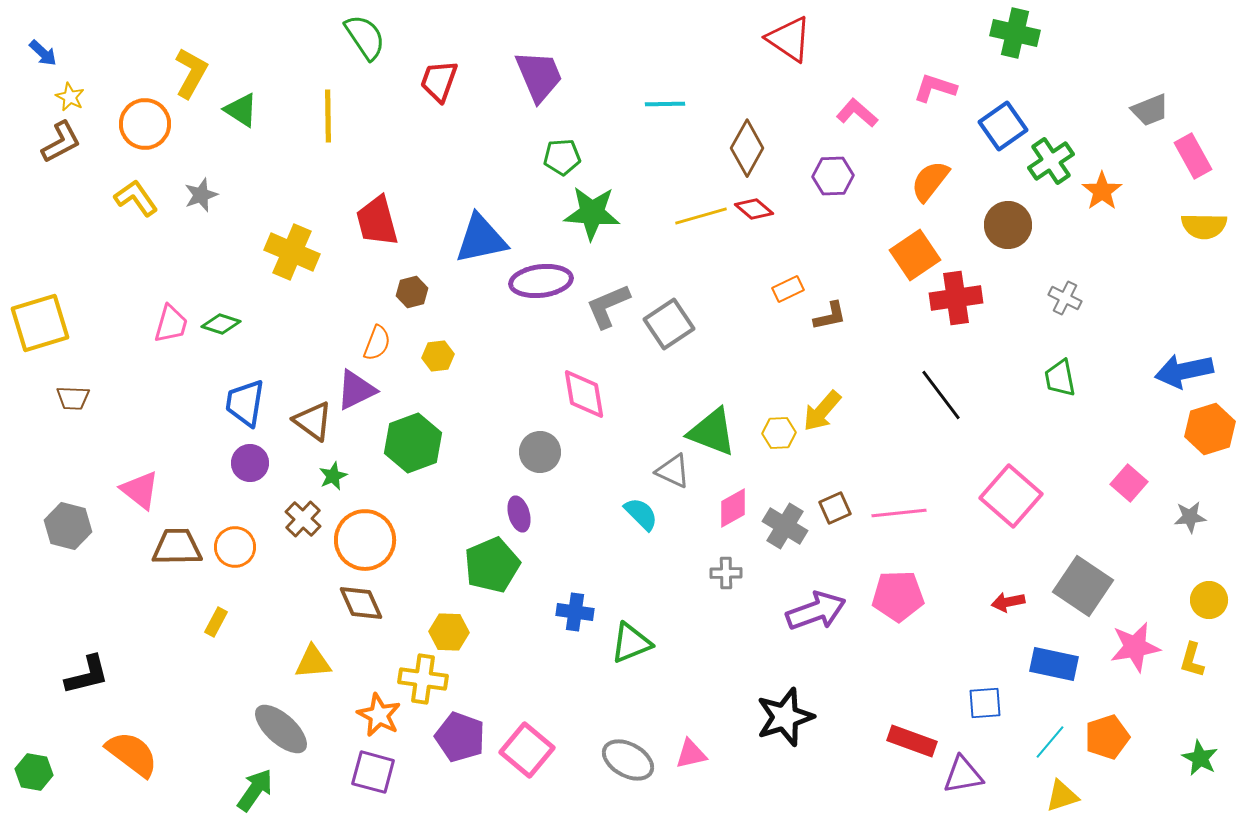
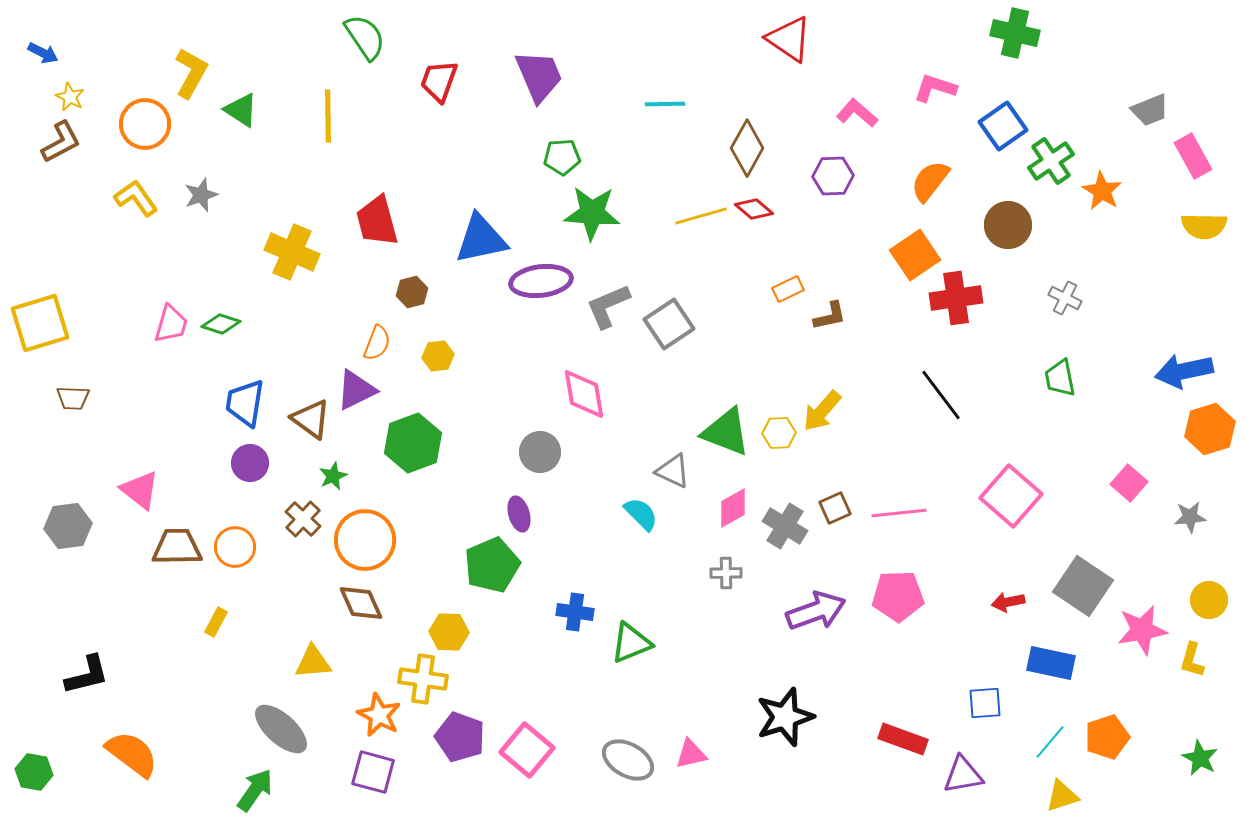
blue arrow at (43, 53): rotated 16 degrees counterclockwise
orange star at (1102, 191): rotated 6 degrees counterclockwise
brown triangle at (313, 421): moved 2 px left, 2 px up
green triangle at (712, 432): moved 14 px right
gray hexagon at (68, 526): rotated 21 degrees counterclockwise
pink star at (1135, 647): moved 7 px right, 17 px up
blue rectangle at (1054, 664): moved 3 px left, 1 px up
red rectangle at (912, 741): moved 9 px left, 2 px up
